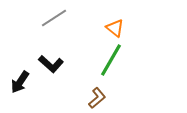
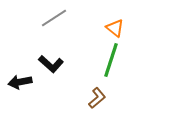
green line: rotated 12 degrees counterclockwise
black arrow: rotated 45 degrees clockwise
